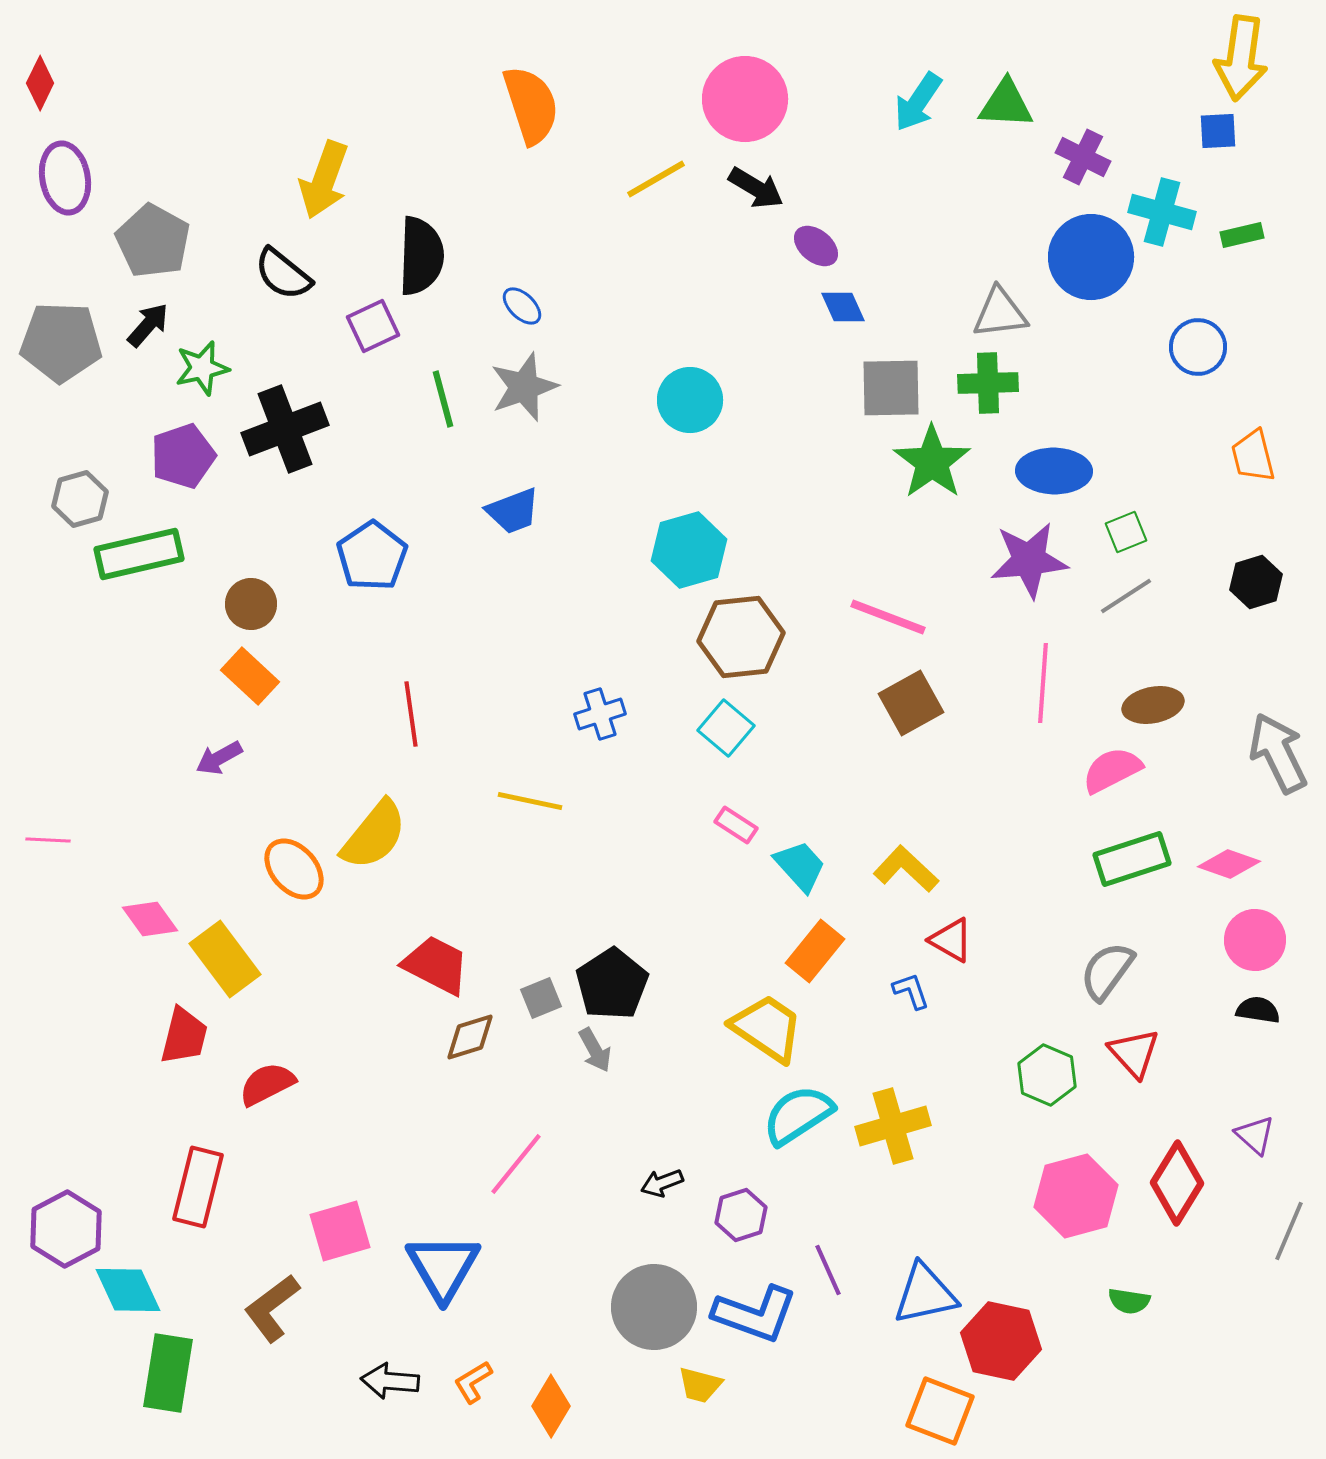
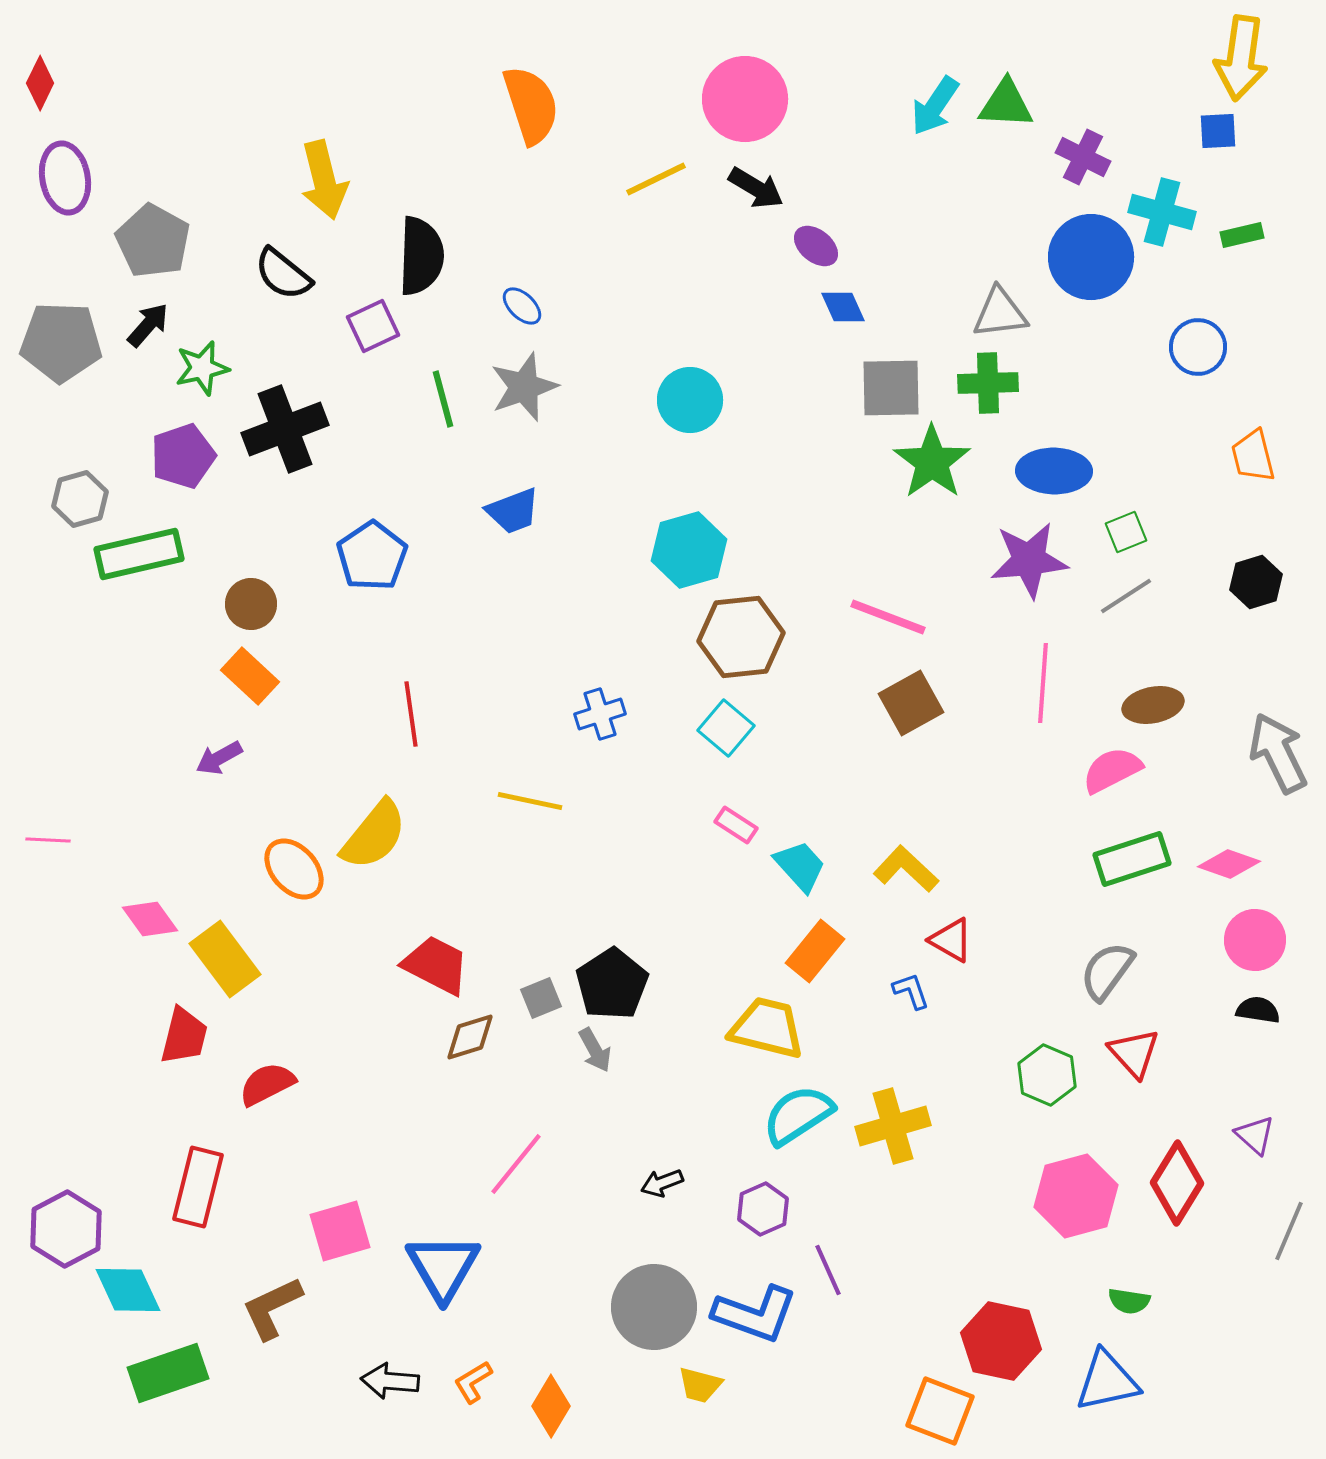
cyan arrow at (918, 102): moved 17 px right, 4 px down
yellow line at (656, 179): rotated 4 degrees clockwise
yellow arrow at (324, 180): rotated 34 degrees counterclockwise
yellow trapezoid at (767, 1028): rotated 20 degrees counterclockwise
purple hexagon at (741, 1215): moved 22 px right, 6 px up; rotated 6 degrees counterclockwise
blue triangle at (925, 1294): moved 182 px right, 87 px down
brown L-shape at (272, 1308): rotated 12 degrees clockwise
green rectangle at (168, 1373): rotated 62 degrees clockwise
